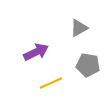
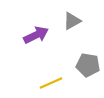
gray triangle: moved 7 px left, 7 px up
purple arrow: moved 17 px up
